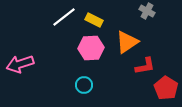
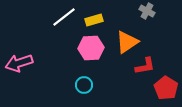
yellow rectangle: rotated 42 degrees counterclockwise
pink arrow: moved 1 px left, 1 px up
